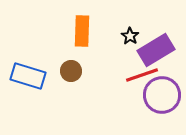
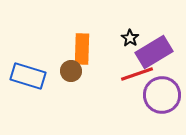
orange rectangle: moved 18 px down
black star: moved 2 px down
purple rectangle: moved 2 px left, 2 px down
red line: moved 5 px left, 1 px up
